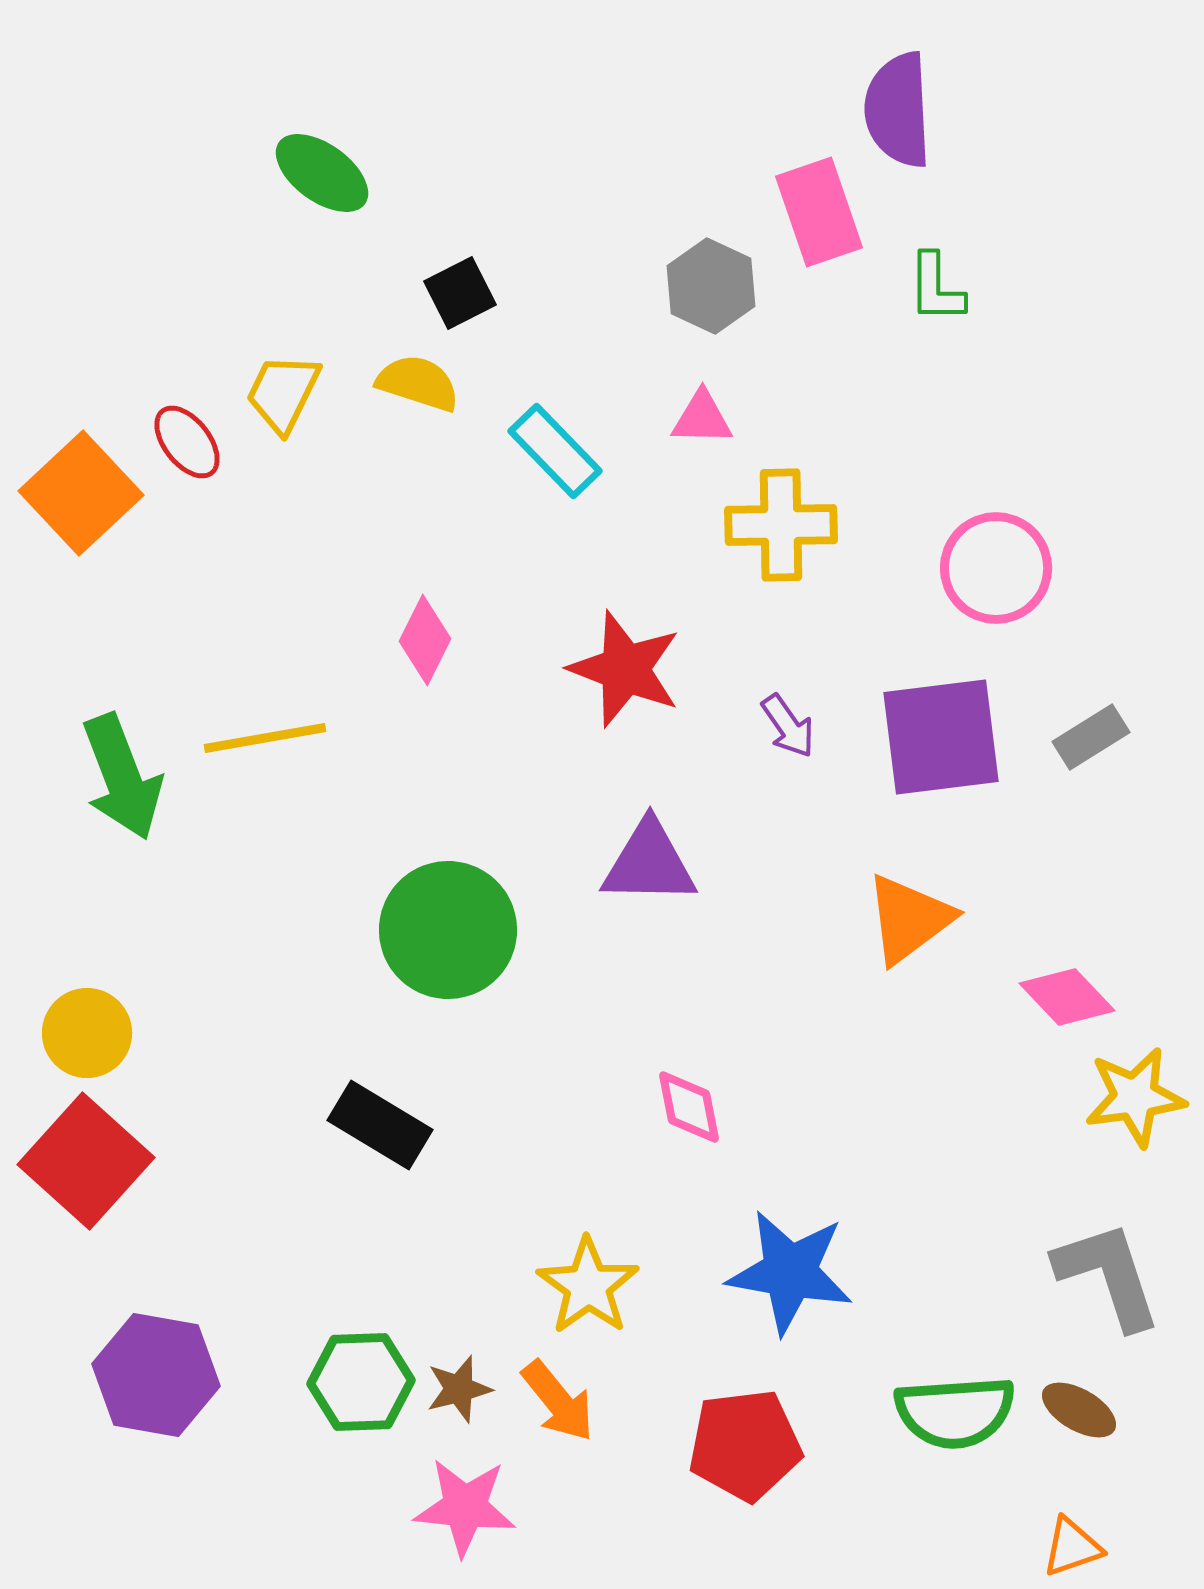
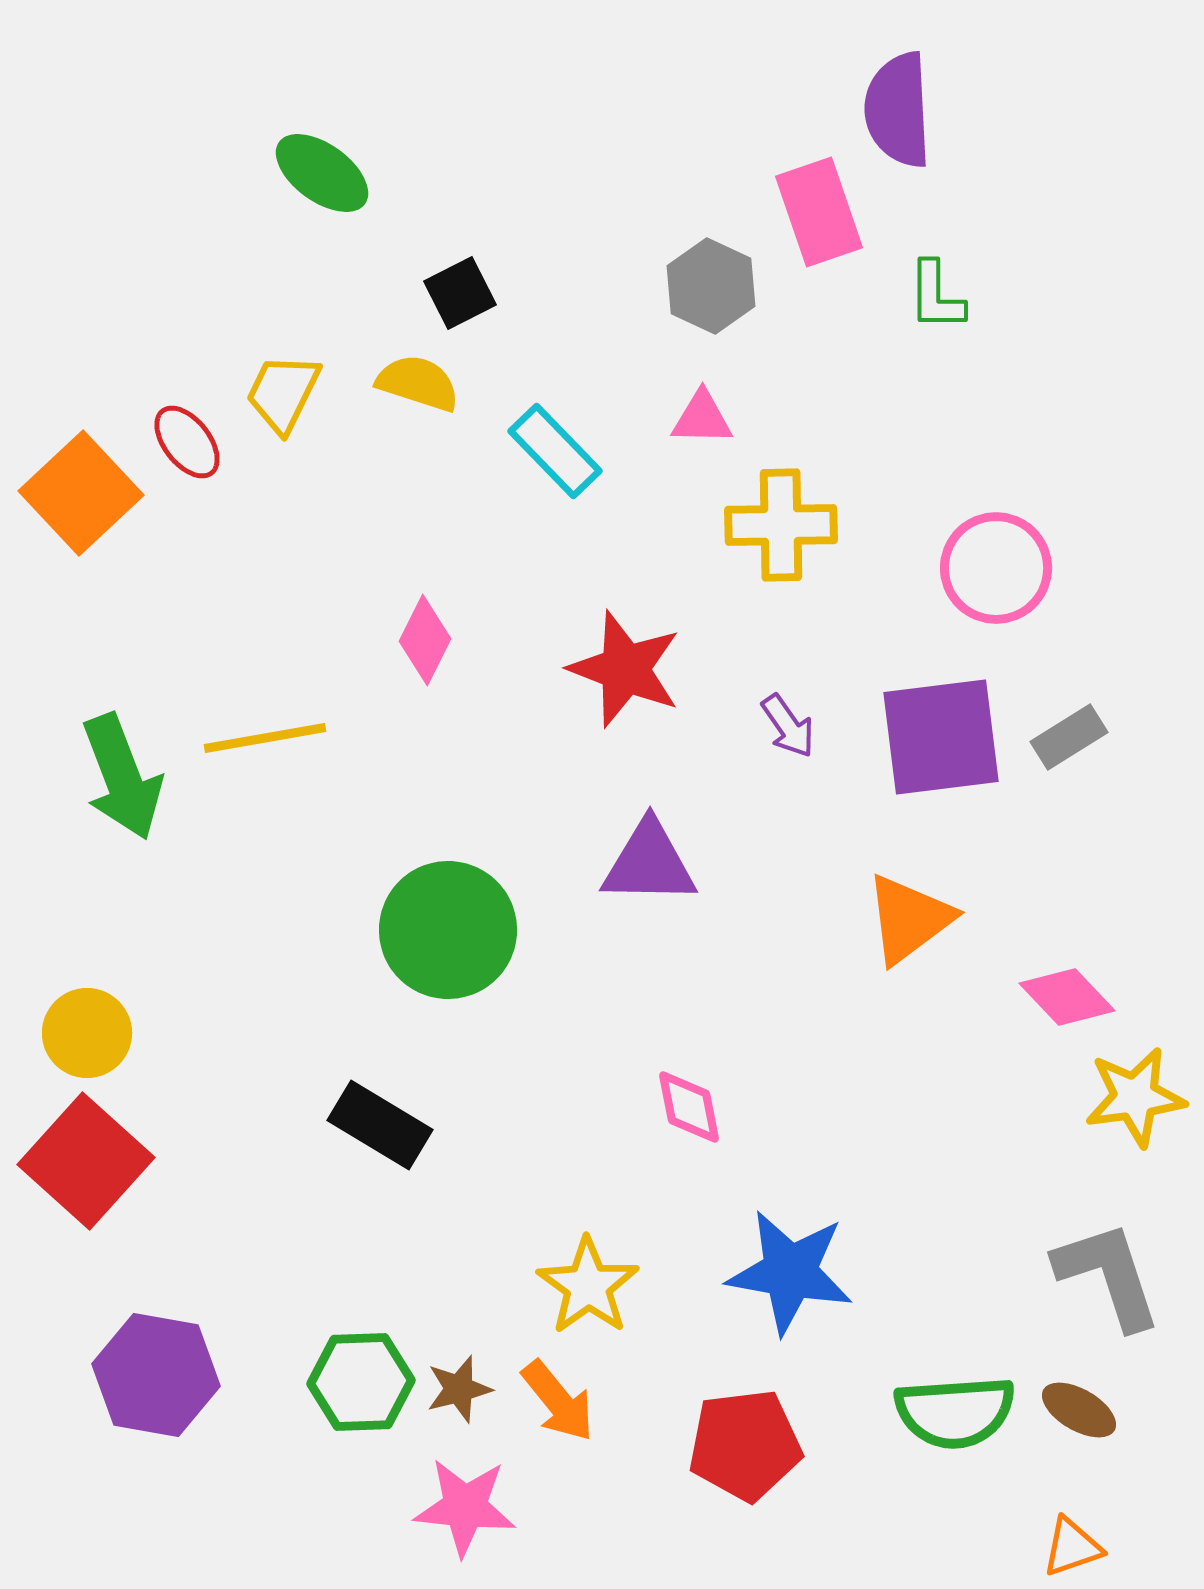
green L-shape at (936, 288): moved 8 px down
gray rectangle at (1091, 737): moved 22 px left
